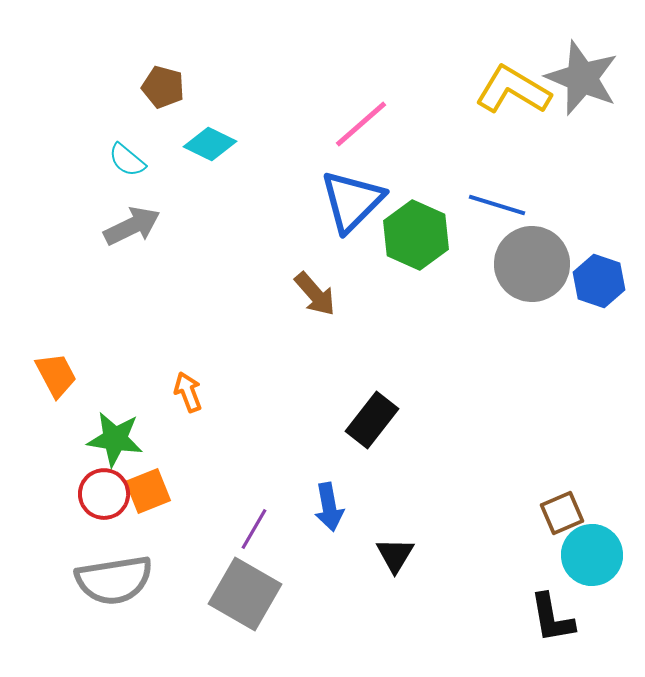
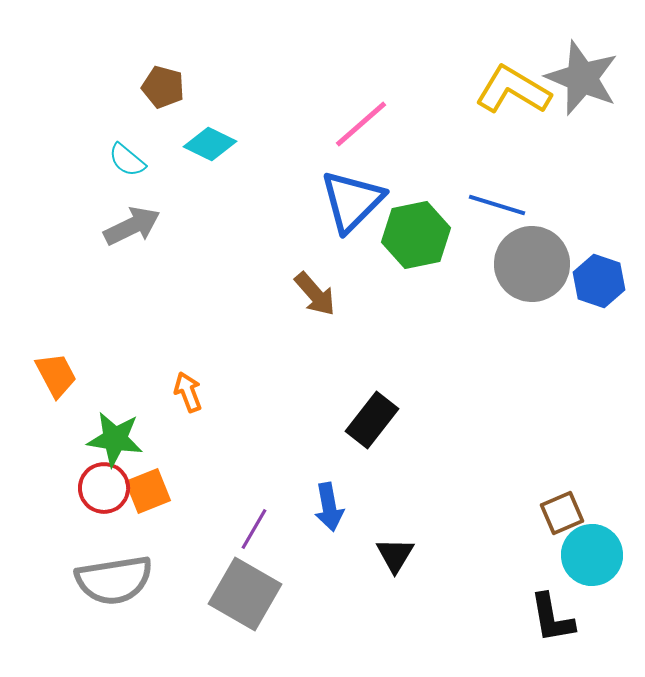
green hexagon: rotated 24 degrees clockwise
red circle: moved 6 px up
